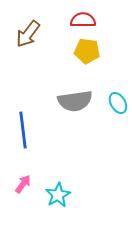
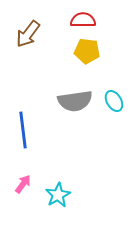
cyan ellipse: moved 4 px left, 2 px up
